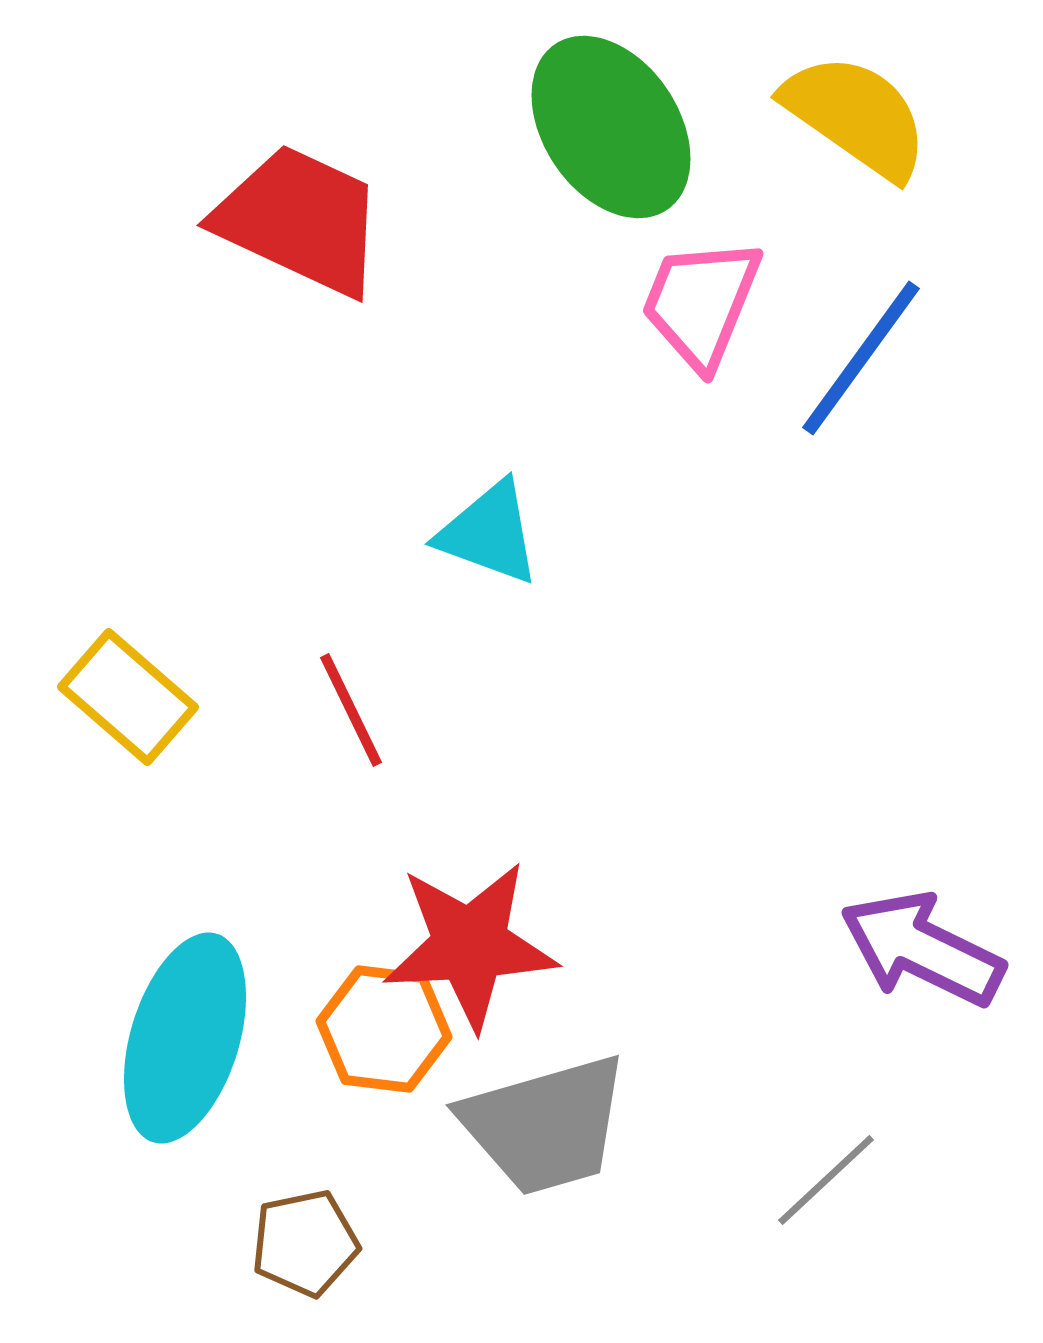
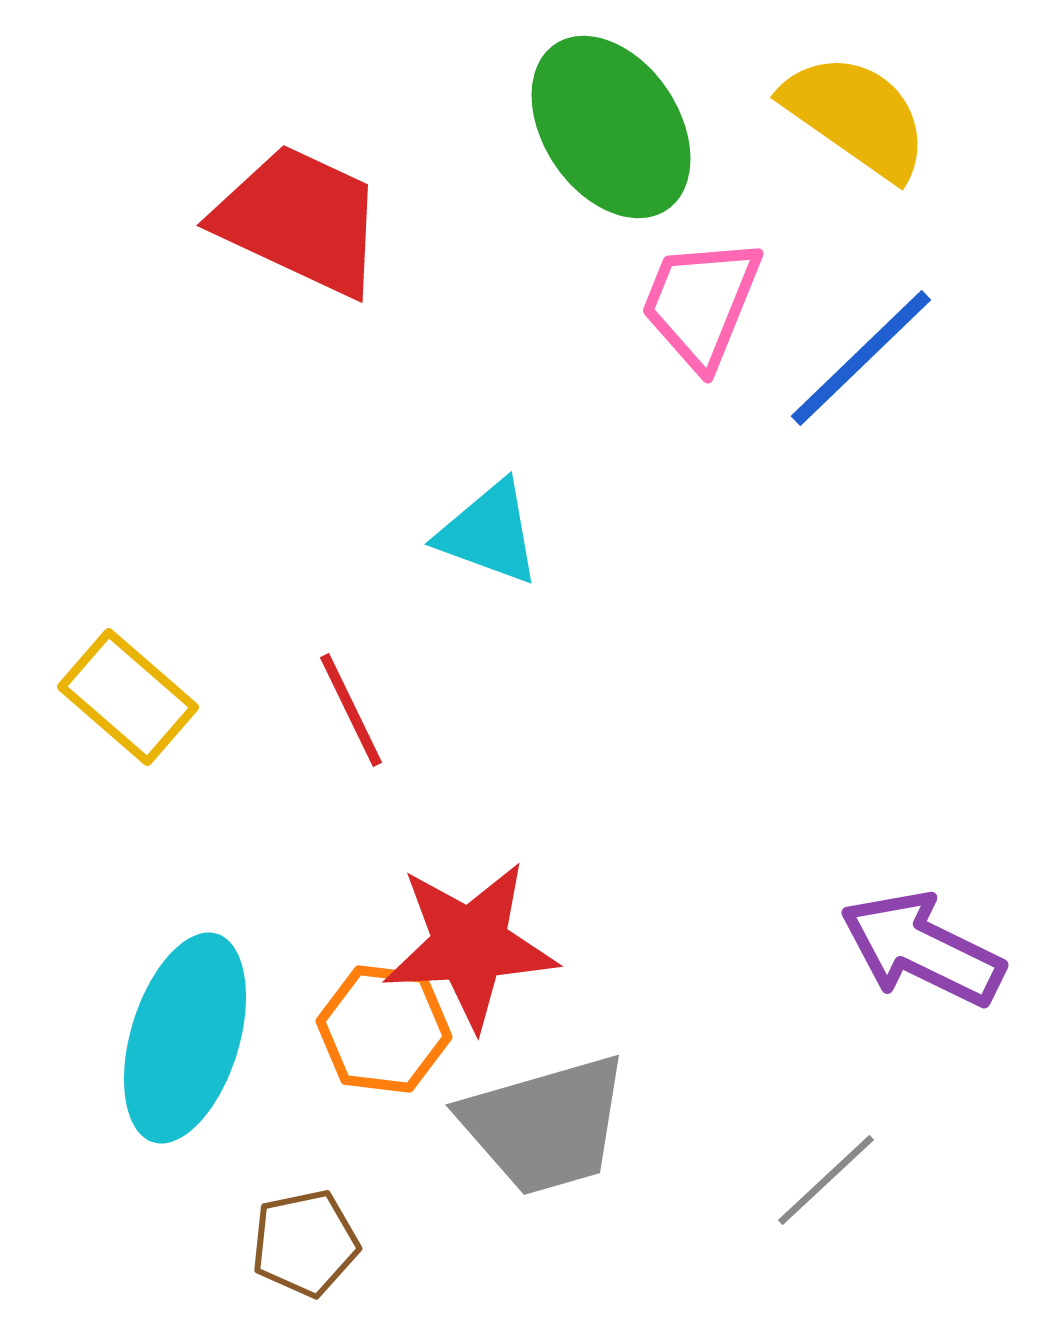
blue line: rotated 10 degrees clockwise
